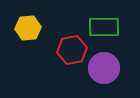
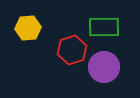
red hexagon: rotated 8 degrees counterclockwise
purple circle: moved 1 px up
